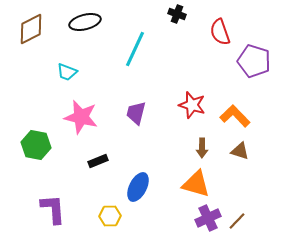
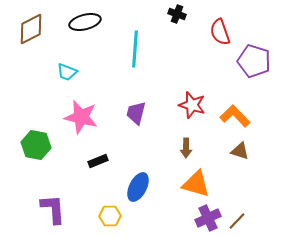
cyan line: rotated 21 degrees counterclockwise
brown arrow: moved 16 px left
